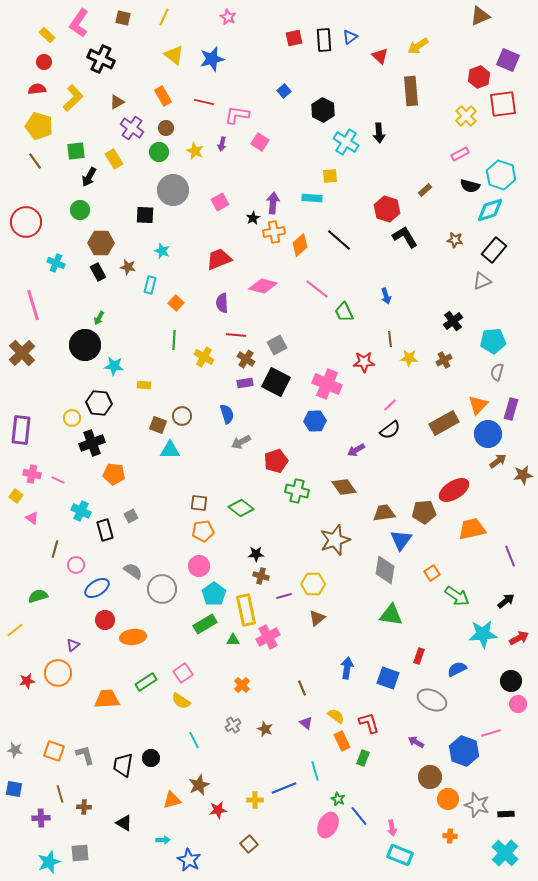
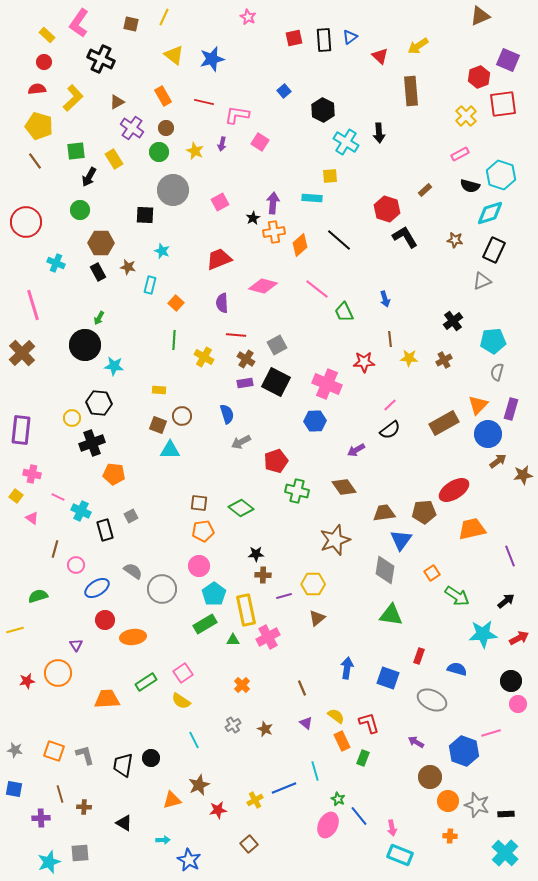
pink star at (228, 17): moved 20 px right
brown square at (123, 18): moved 8 px right, 6 px down
cyan diamond at (490, 210): moved 3 px down
black rectangle at (494, 250): rotated 15 degrees counterclockwise
blue arrow at (386, 296): moved 1 px left, 3 px down
yellow rectangle at (144, 385): moved 15 px right, 5 px down
pink line at (58, 480): moved 17 px down
brown cross at (261, 576): moved 2 px right, 1 px up; rotated 14 degrees counterclockwise
yellow line at (15, 630): rotated 24 degrees clockwise
purple triangle at (73, 645): moved 3 px right; rotated 24 degrees counterclockwise
blue semicircle at (457, 669): rotated 42 degrees clockwise
orange circle at (448, 799): moved 2 px down
yellow cross at (255, 800): rotated 28 degrees counterclockwise
